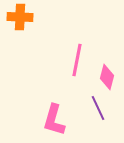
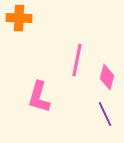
orange cross: moved 1 px left, 1 px down
purple line: moved 7 px right, 6 px down
pink L-shape: moved 15 px left, 23 px up
